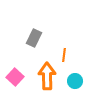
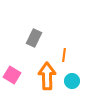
pink square: moved 3 px left, 2 px up; rotated 12 degrees counterclockwise
cyan circle: moved 3 px left
